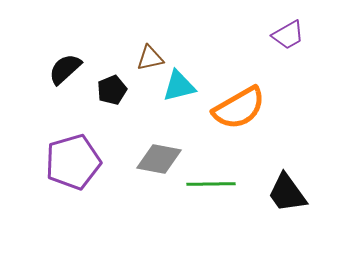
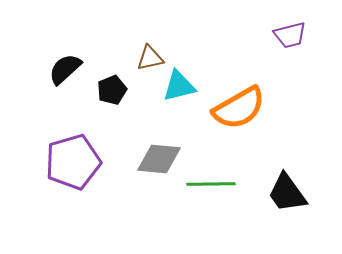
purple trapezoid: moved 2 px right; rotated 16 degrees clockwise
gray diamond: rotated 6 degrees counterclockwise
